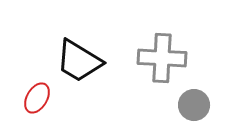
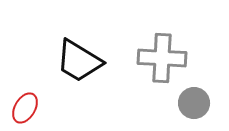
red ellipse: moved 12 px left, 10 px down
gray circle: moved 2 px up
